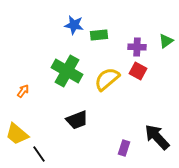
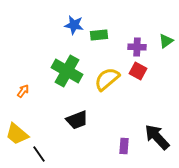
purple rectangle: moved 2 px up; rotated 14 degrees counterclockwise
